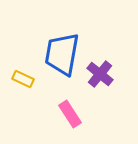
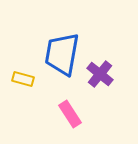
yellow rectangle: rotated 10 degrees counterclockwise
